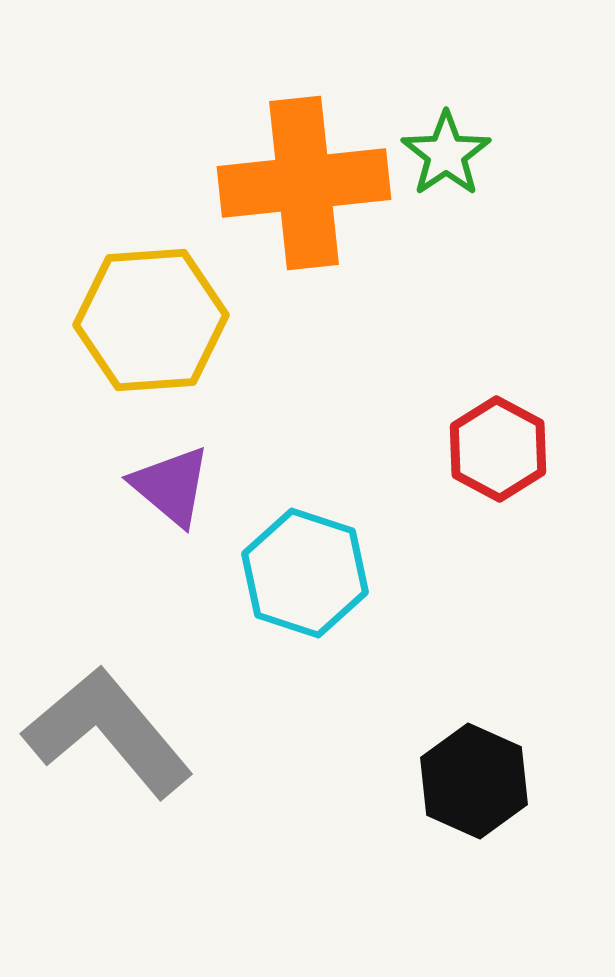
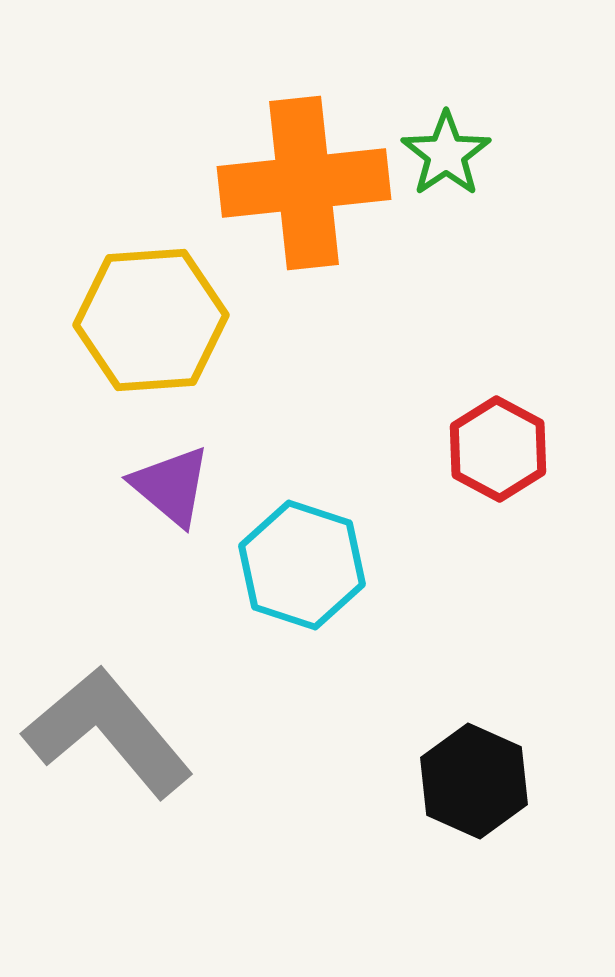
cyan hexagon: moved 3 px left, 8 px up
